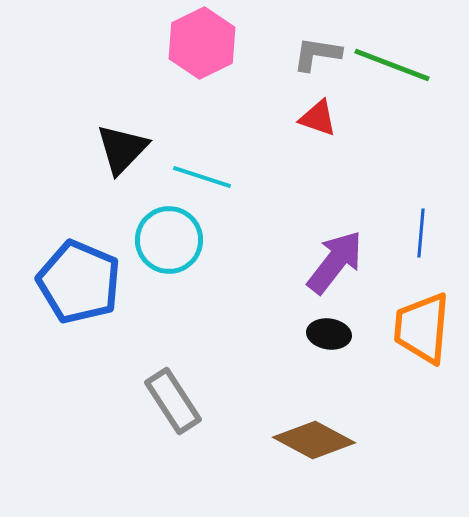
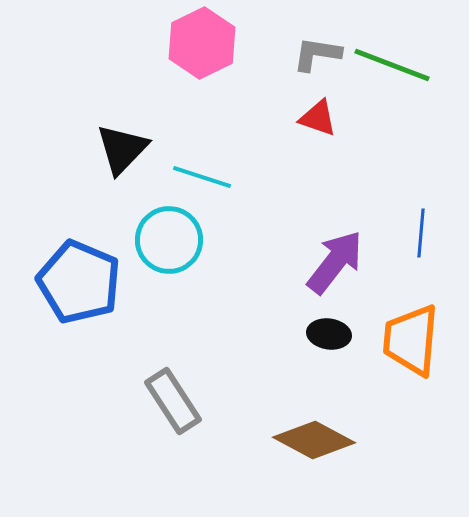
orange trapezoid: moved 11 px left, 12 px down
